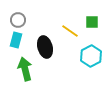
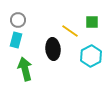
black ellipse: moved 8 px right, 2 px down; rotated 10 degrees clockwise
